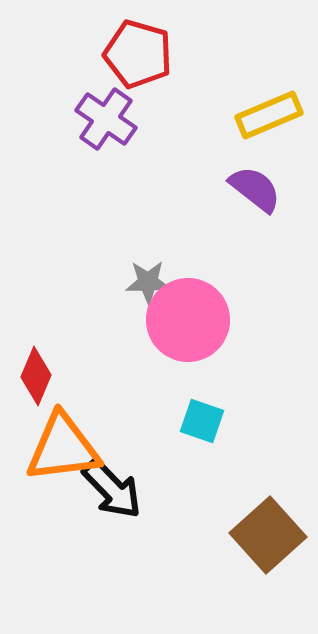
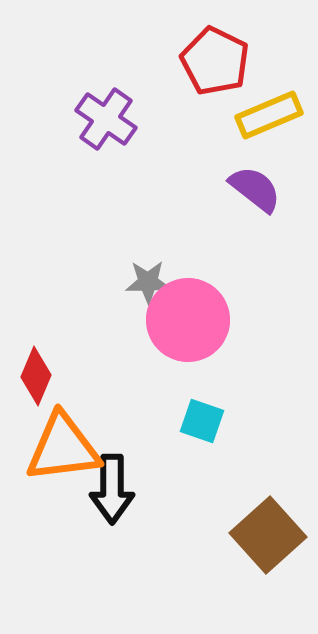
red pentagon: moved 77 px right, 7 px down; rotated 10 degrees clockwise
black arrow: rotated 44 degrees clockwise
